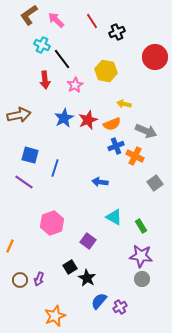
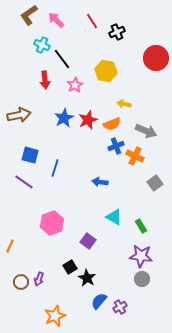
red circle: moved 1 px right, 1 px down
brown circle: moved 1 px right, 2 px down
